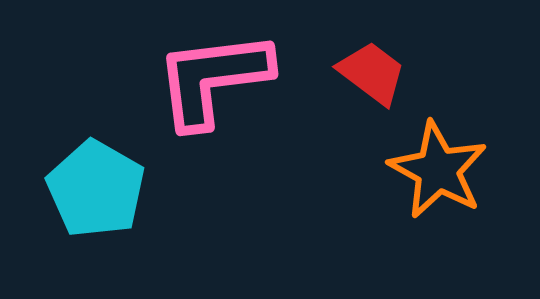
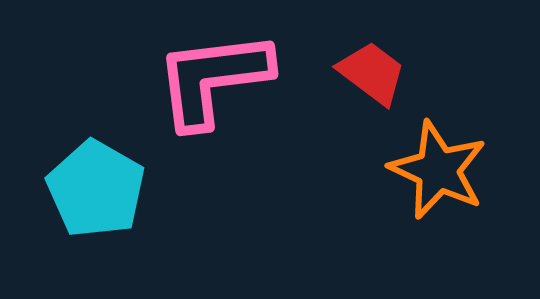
orange star: rotated 4 degrees counterclockwise
